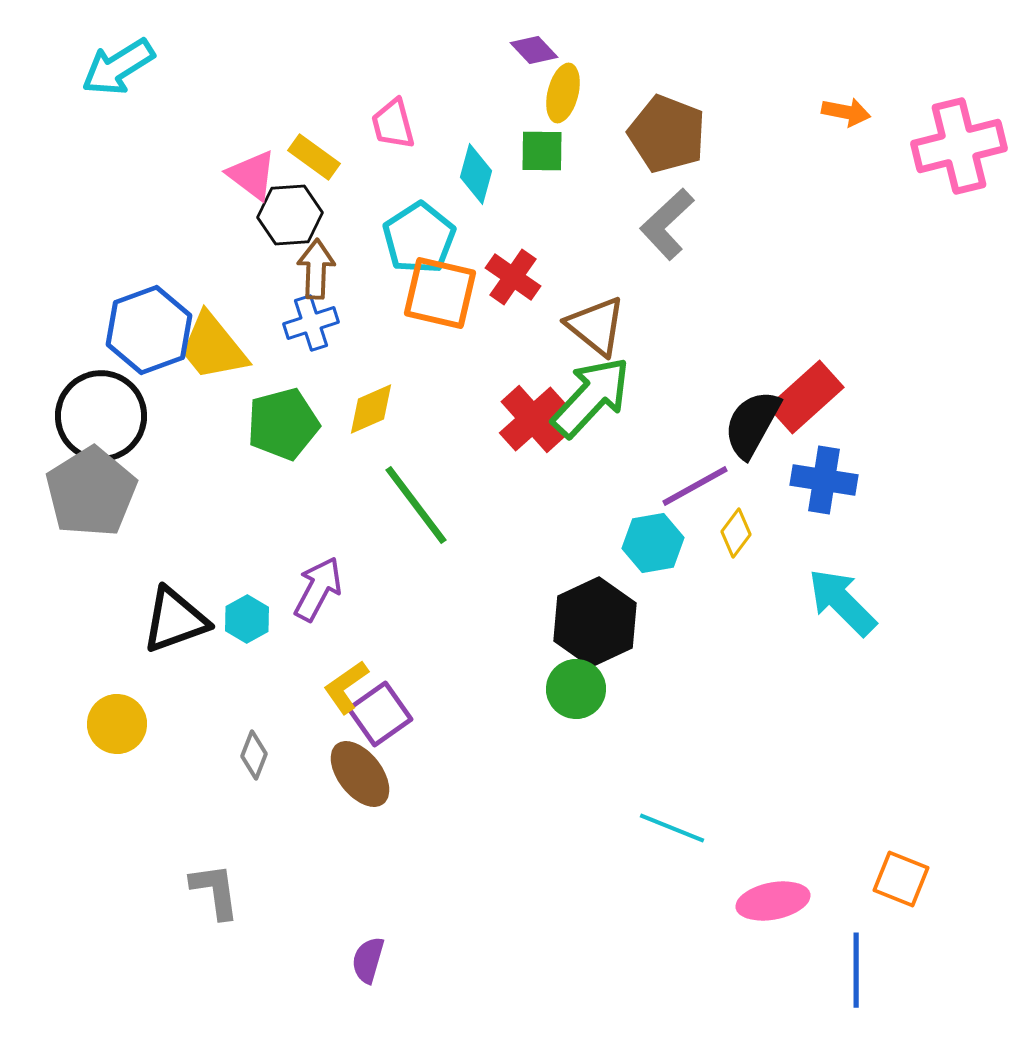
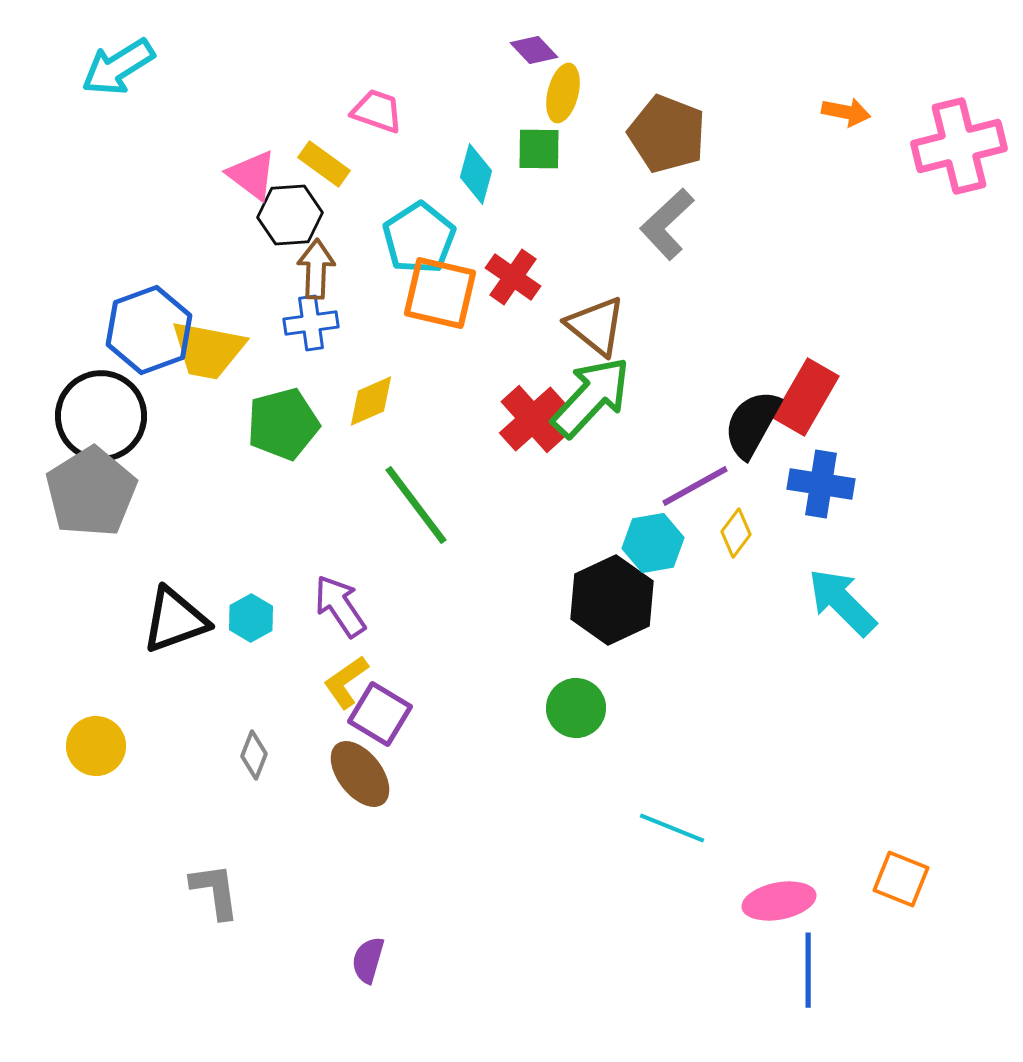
pink trapezoid at (393, 124): moved 16 px left, 13 px up; rotated 124 degrees clockwise
green square at (542, 151): moved 3 px left, 2 px up
yellow rectangle at (314, 157): moved 10 px right, 7 px down
blue cross at (311, 323): rotated 10 degrees clockwise
yellow trapezoid at (213, 347): moved 5 px left, 3 px down; rotated 40 degrees counterclockwise
red rectangle at (806, 397): rotated 18 degrees counterclockwise
yellow diamond at (371, 409): moved 8 px up
blue cross at (824, 480): moved 3 px left, 4 px down
purple arrow at (318, 589): moved 22 px right, 17 px down; rotated 62 degrees counterclockwise
cyan hexagon at (247, 619): moved 4 px right, 1 px up
black hexagon at (595, 622): moved 17 px right, 22 px up
yellow L-shape at (346, 687): moved 5 px up
green circle at (576, 689): moved 19 px down
purple square at (380, 714): rotated 24 degrees counterclockwise
yellow circle at (117, 724): moved 21 px left, 22 px down
pink ellipse at (773, 901): moved 6 px right
blue line at (856, 970): moved 48 px left
